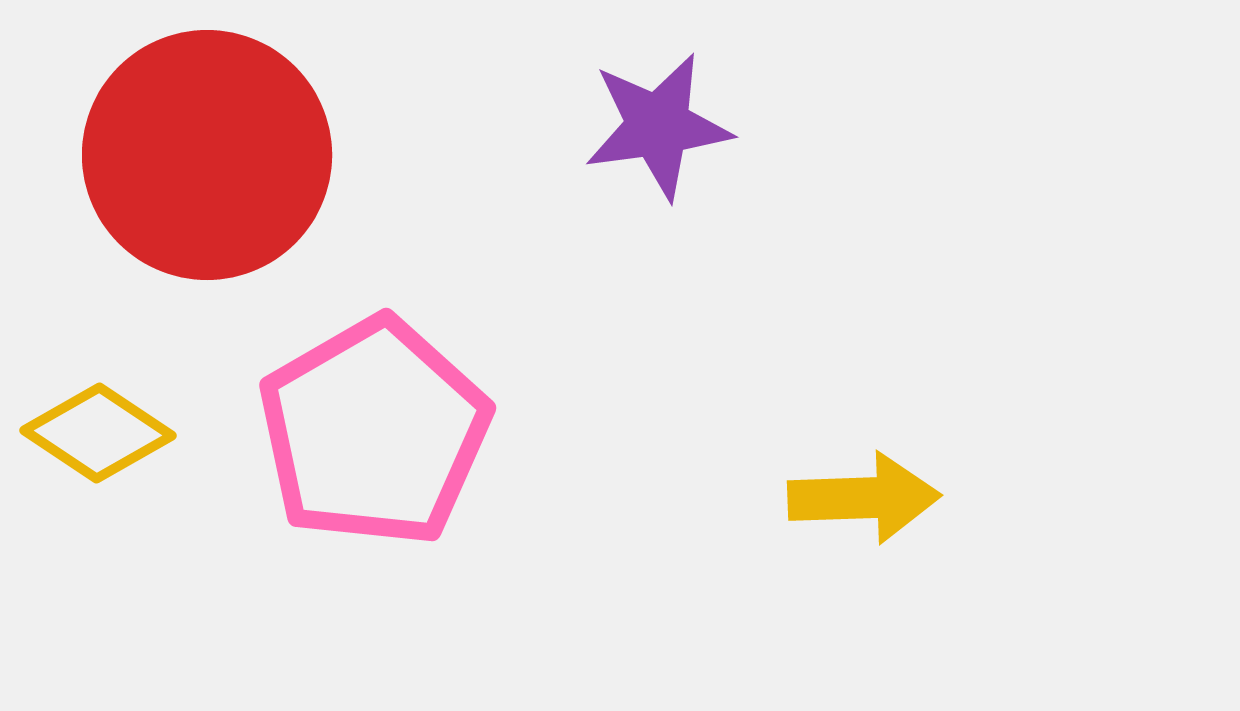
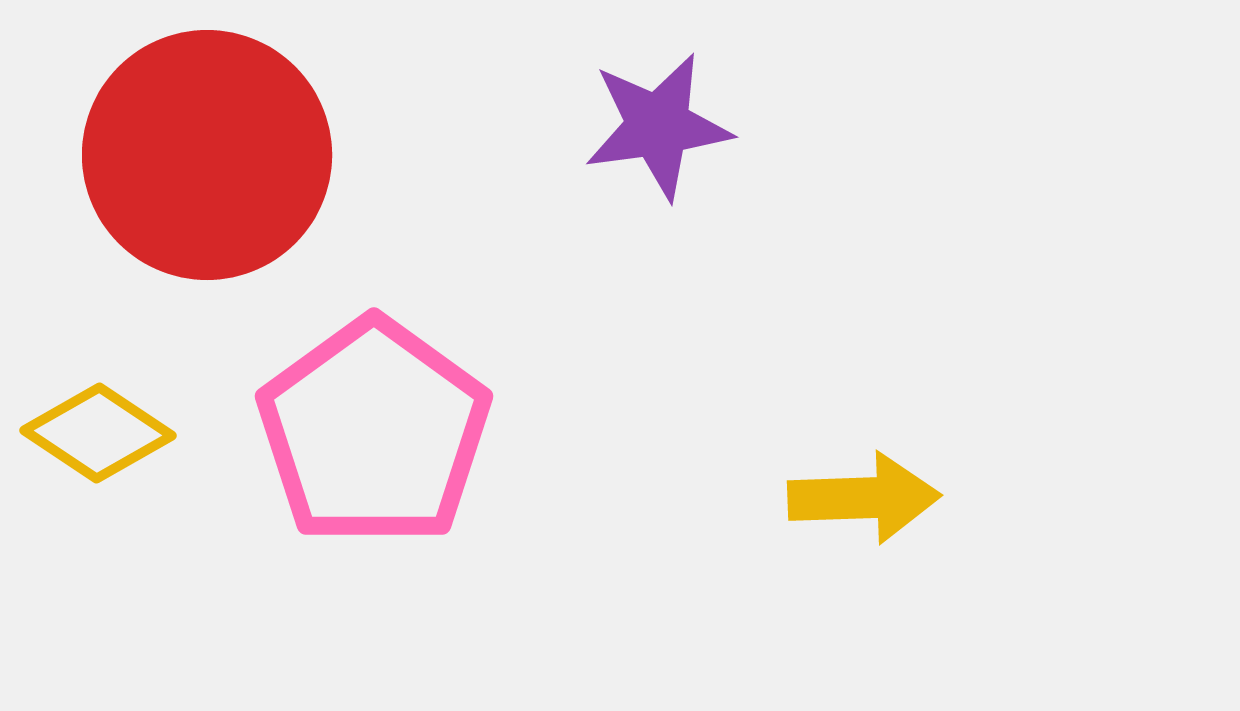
pink pentagon: rotated 6 degrees counterclockwise
